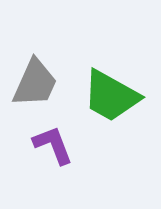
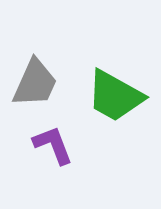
green trapezoid: moved 4 px right
